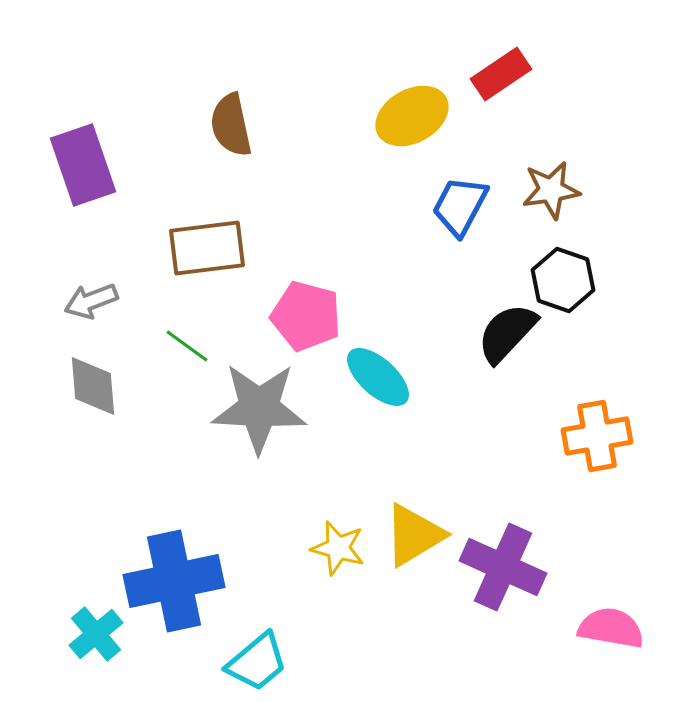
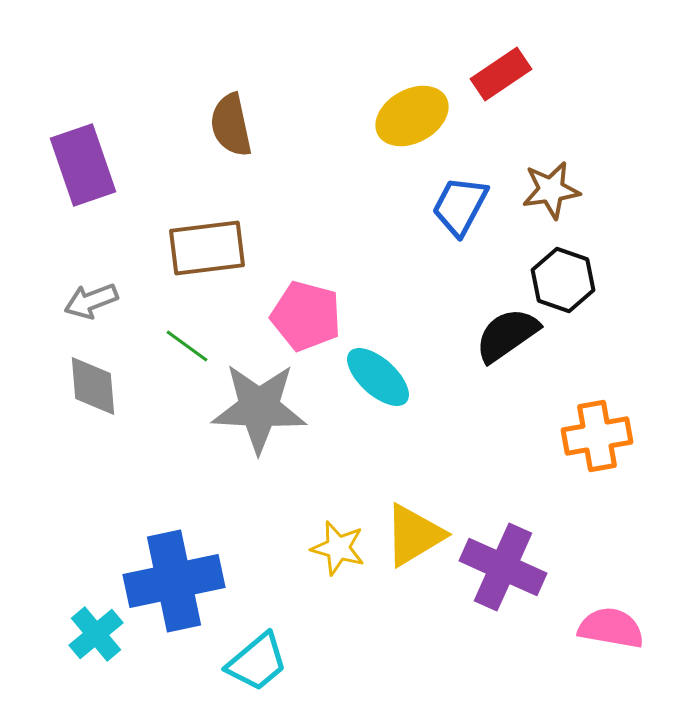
black semicircle: moved 2 px down; rotated 12 degrees clockwise
